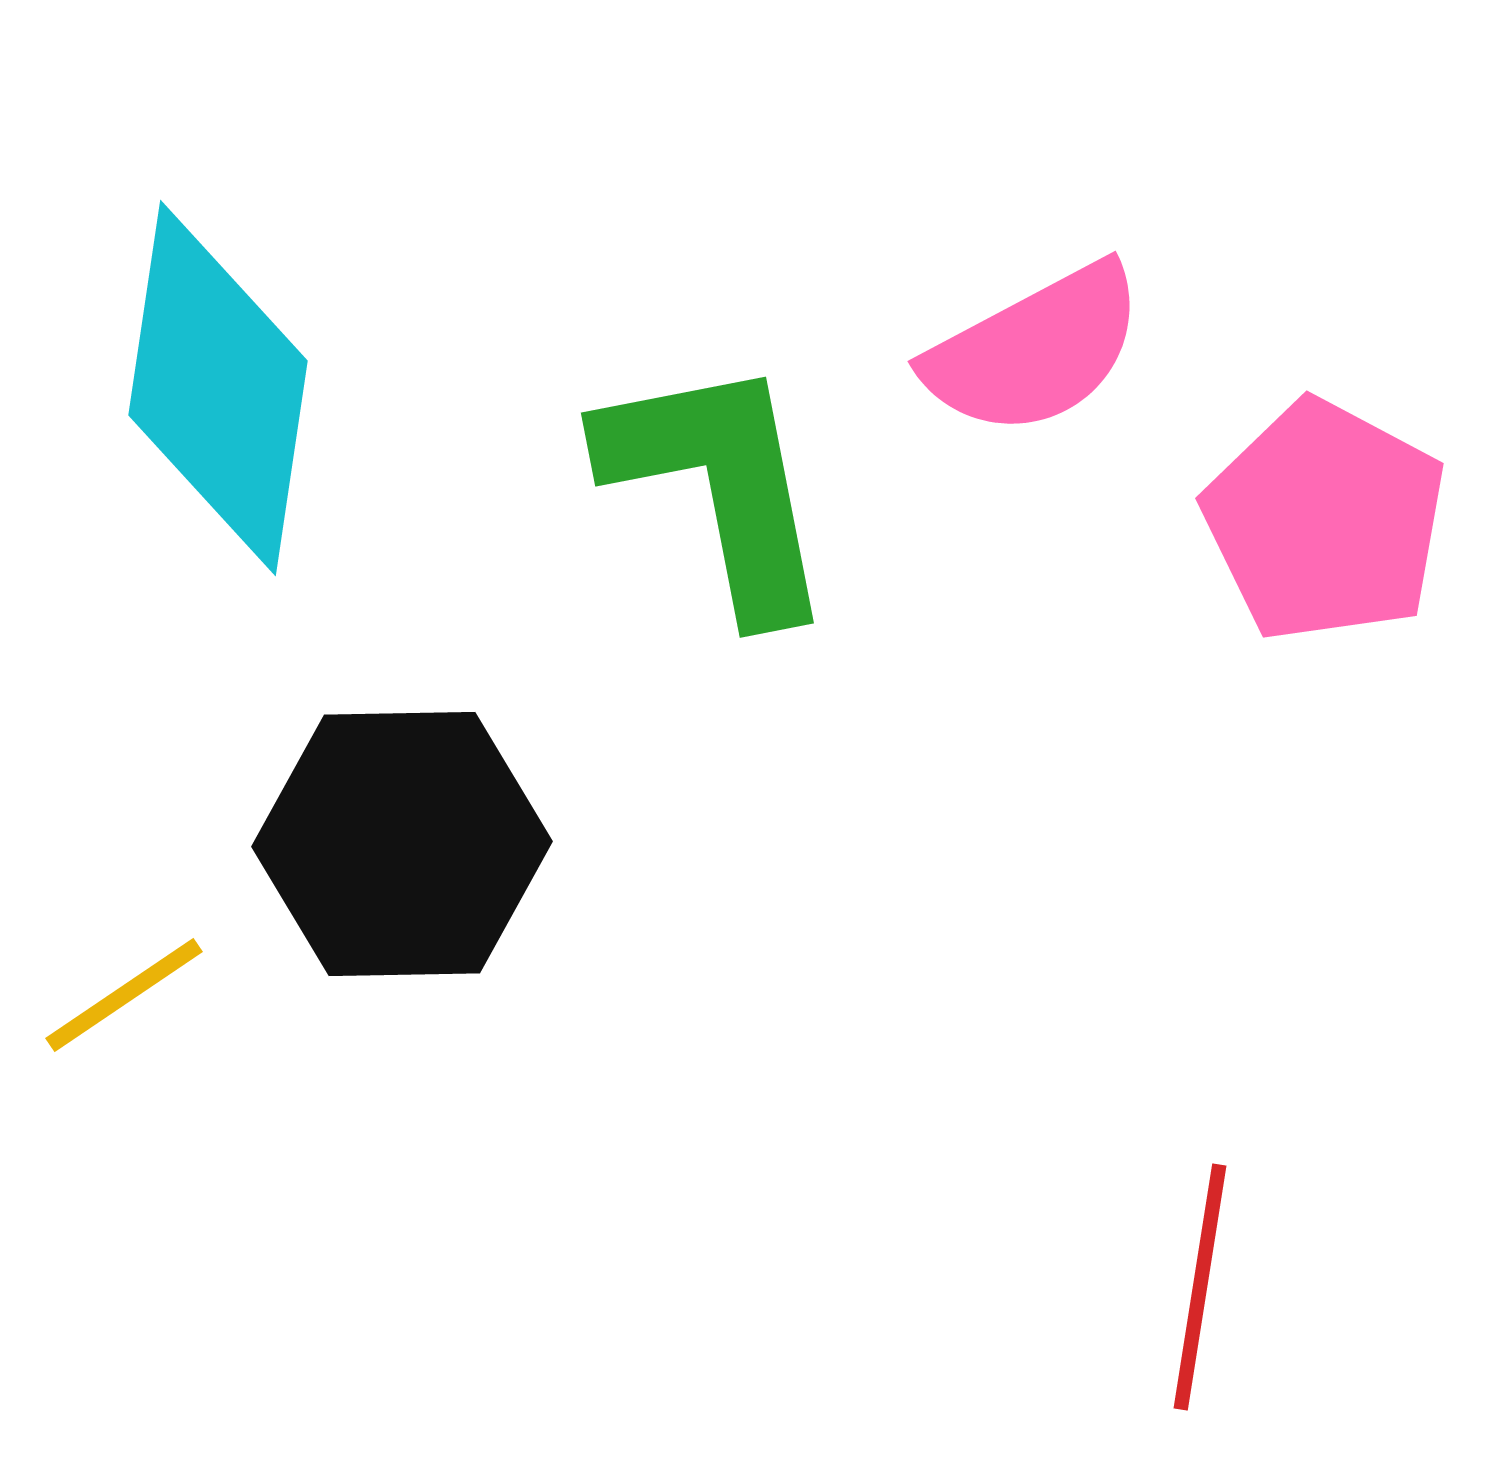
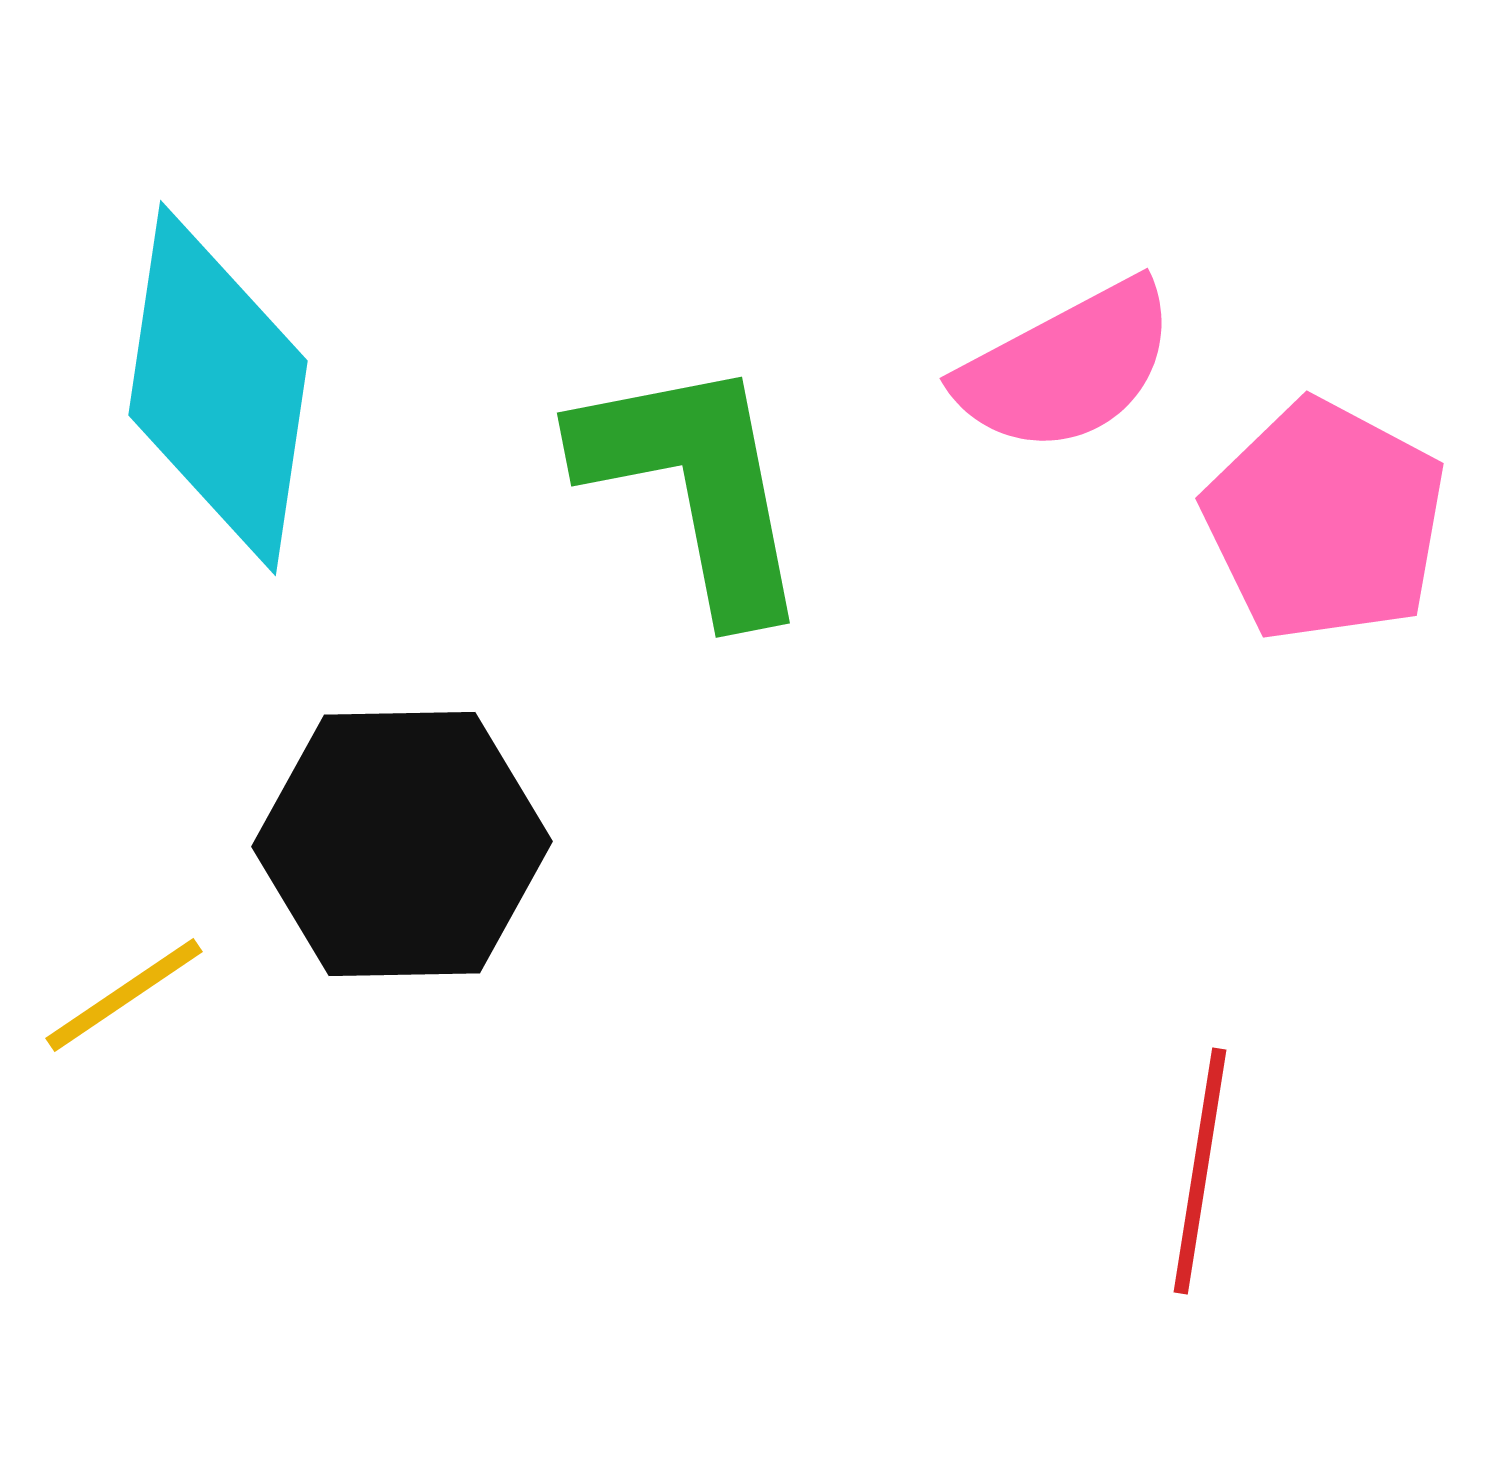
pink semicircle: moved 32 px right, 17 px down
green L-shape: moved 24 px left
red line: moved 116 px up
